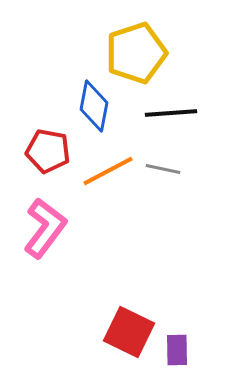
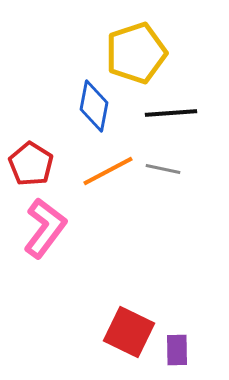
red pentagon: moved 17 px left, 13 px down; rotated 21 degrees clockwise
